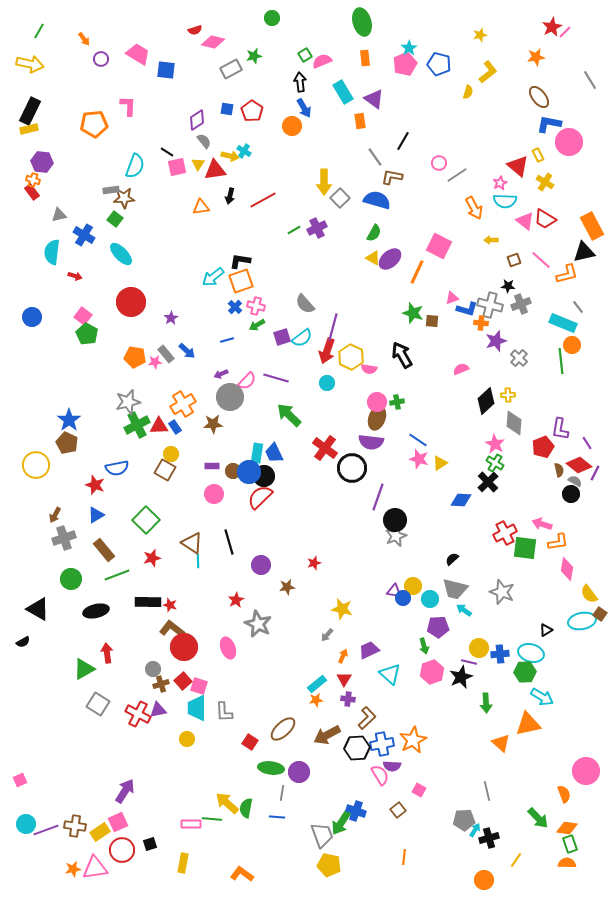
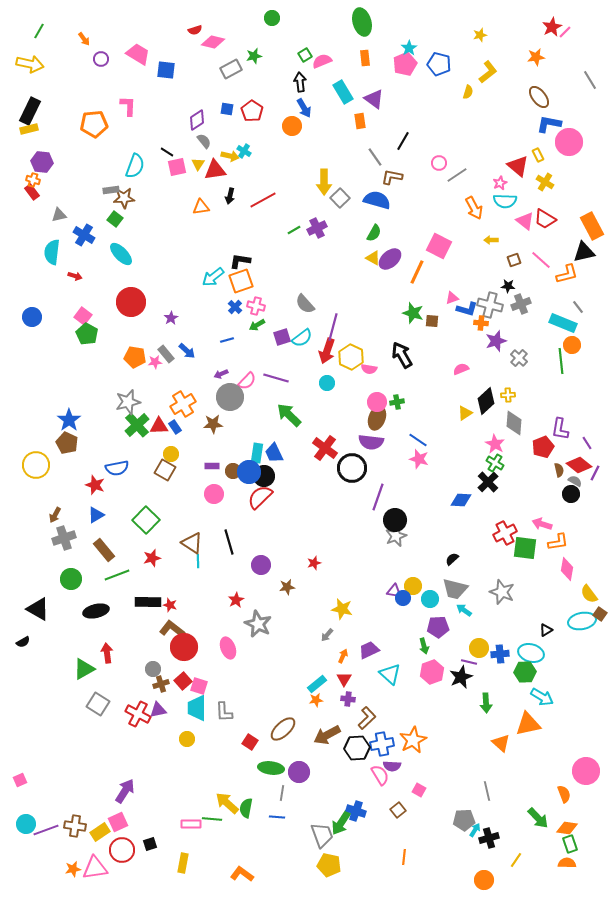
green cross at (137, 425): rotated 15 degrees counterclockwise
yellow triangle at (440, 463): moved 25 px right, 50 px up
